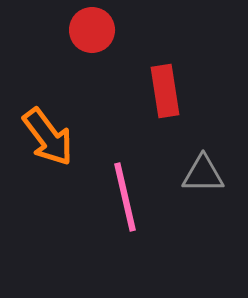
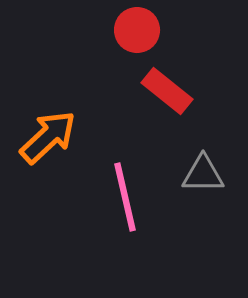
red circle: moved 45 px right
red rectangle: moved 2 px right; rotated 42 degrees counterclockwise
orange arrow: rotated 96 degrees counterclockwise
